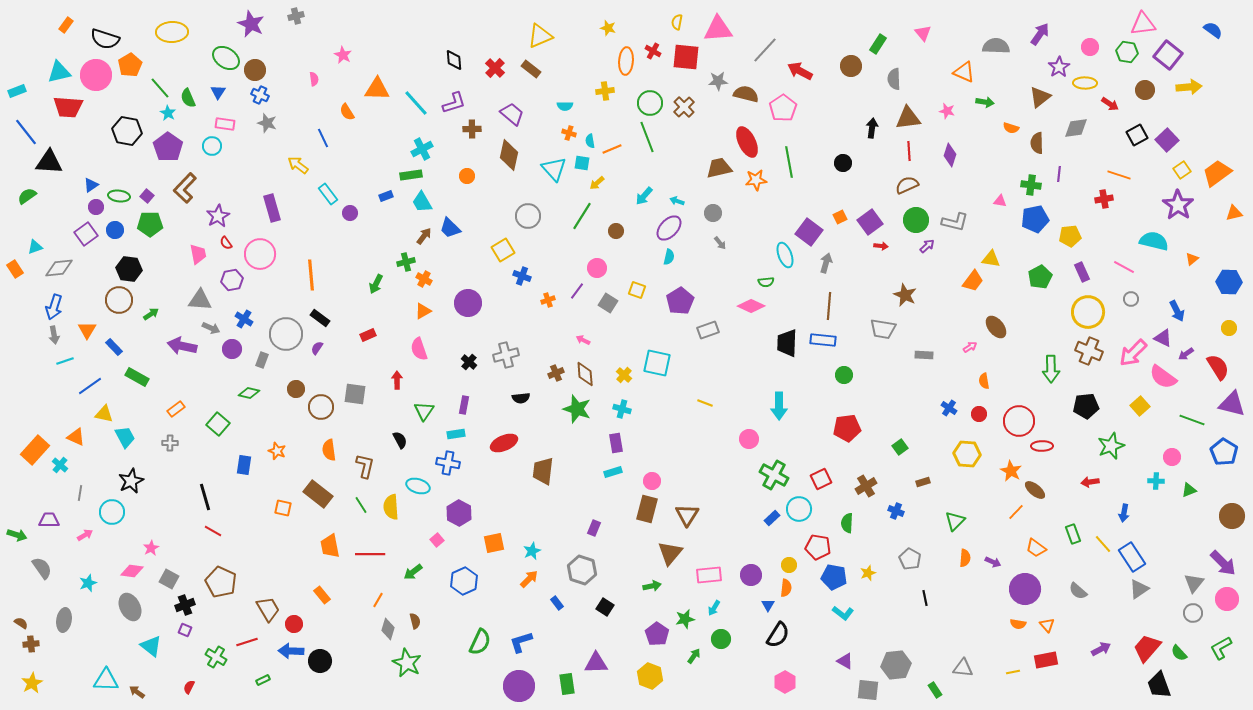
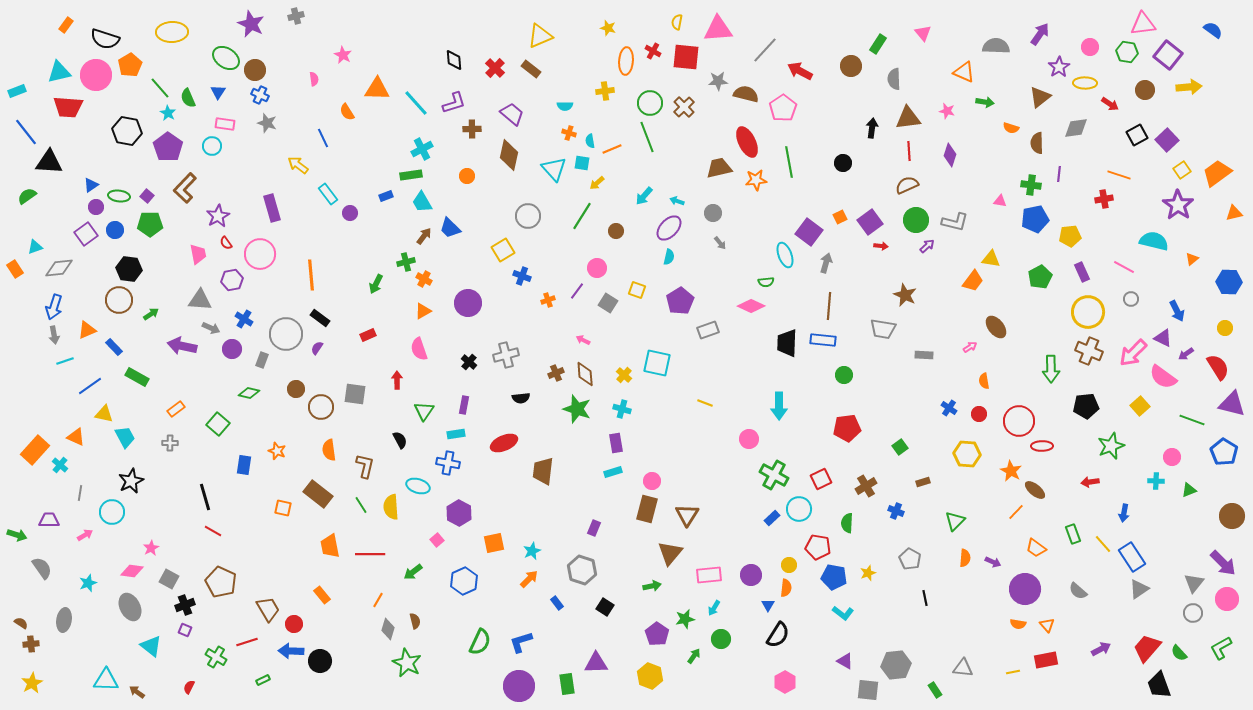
yellow circle at (1229, 328): moved 4 px left
orange triangle at (87, 330): rotated 36 degrees clockwise
